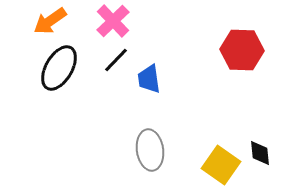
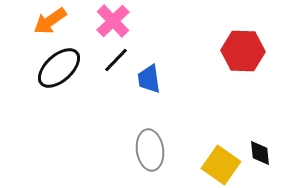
red hexagon: moved 1 px right, 1 px down
black ellipse: rotated 18 degrees clockwise
